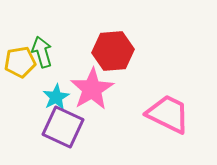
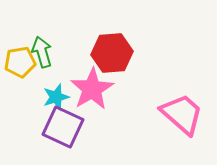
red hexagon: moved 1 px left, 2 px down
cyan star: rotated 12 degrees clockwise
pink trapezoid: moved 14 px right; rotated 15 degrees clockwise
